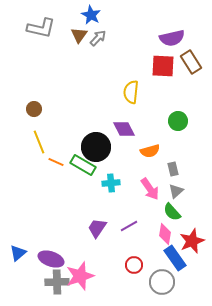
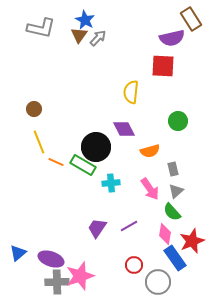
blue star: moved 6 px left, 5 px down
brown rectangle: moved 43 px up
gray circle: moved 4 px left
